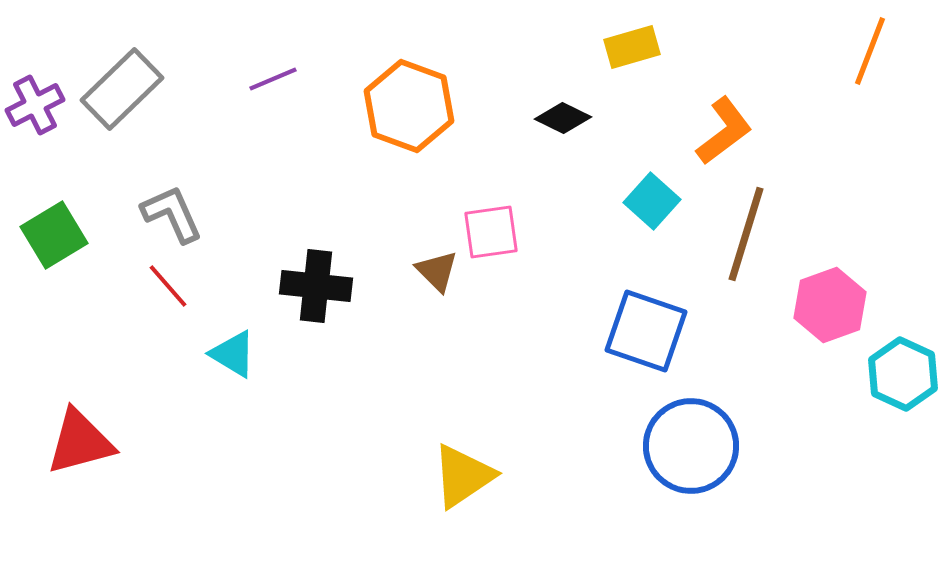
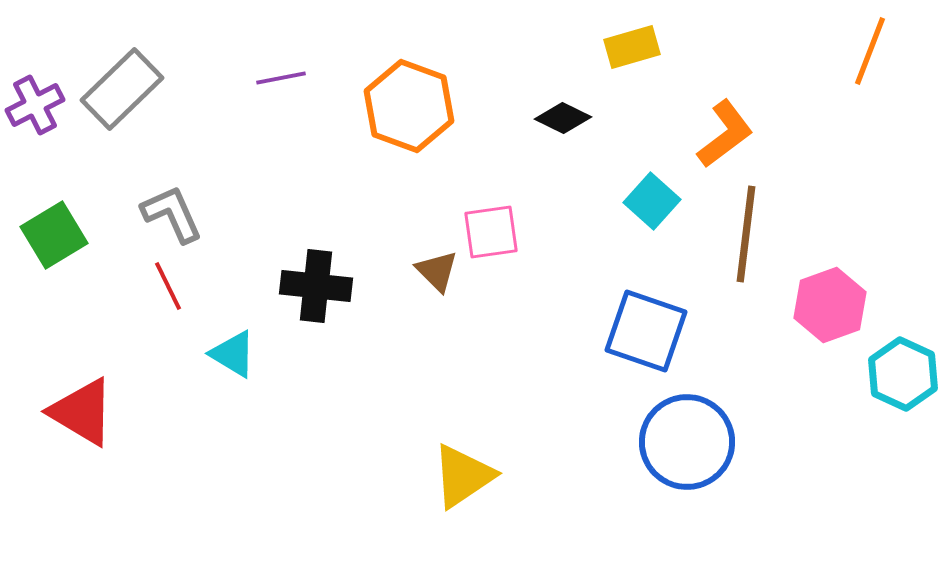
purple line: moved 8 px right, 1 px up; rotated 12 degrees clockwise
orange L-shape: moved 1 px right, 3 px down
brown line: rotated 10 degrees counterclockwise
red line: rotated 15 degrees clockwise
red triangle: moved 2 px right, 30 px up; rotated 46 degrees clockwise
blue circle: moved 4 px left, 4 px up
